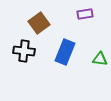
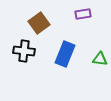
purple rectangle: moved 2 px left
blue rectangle: moved 2 px down
